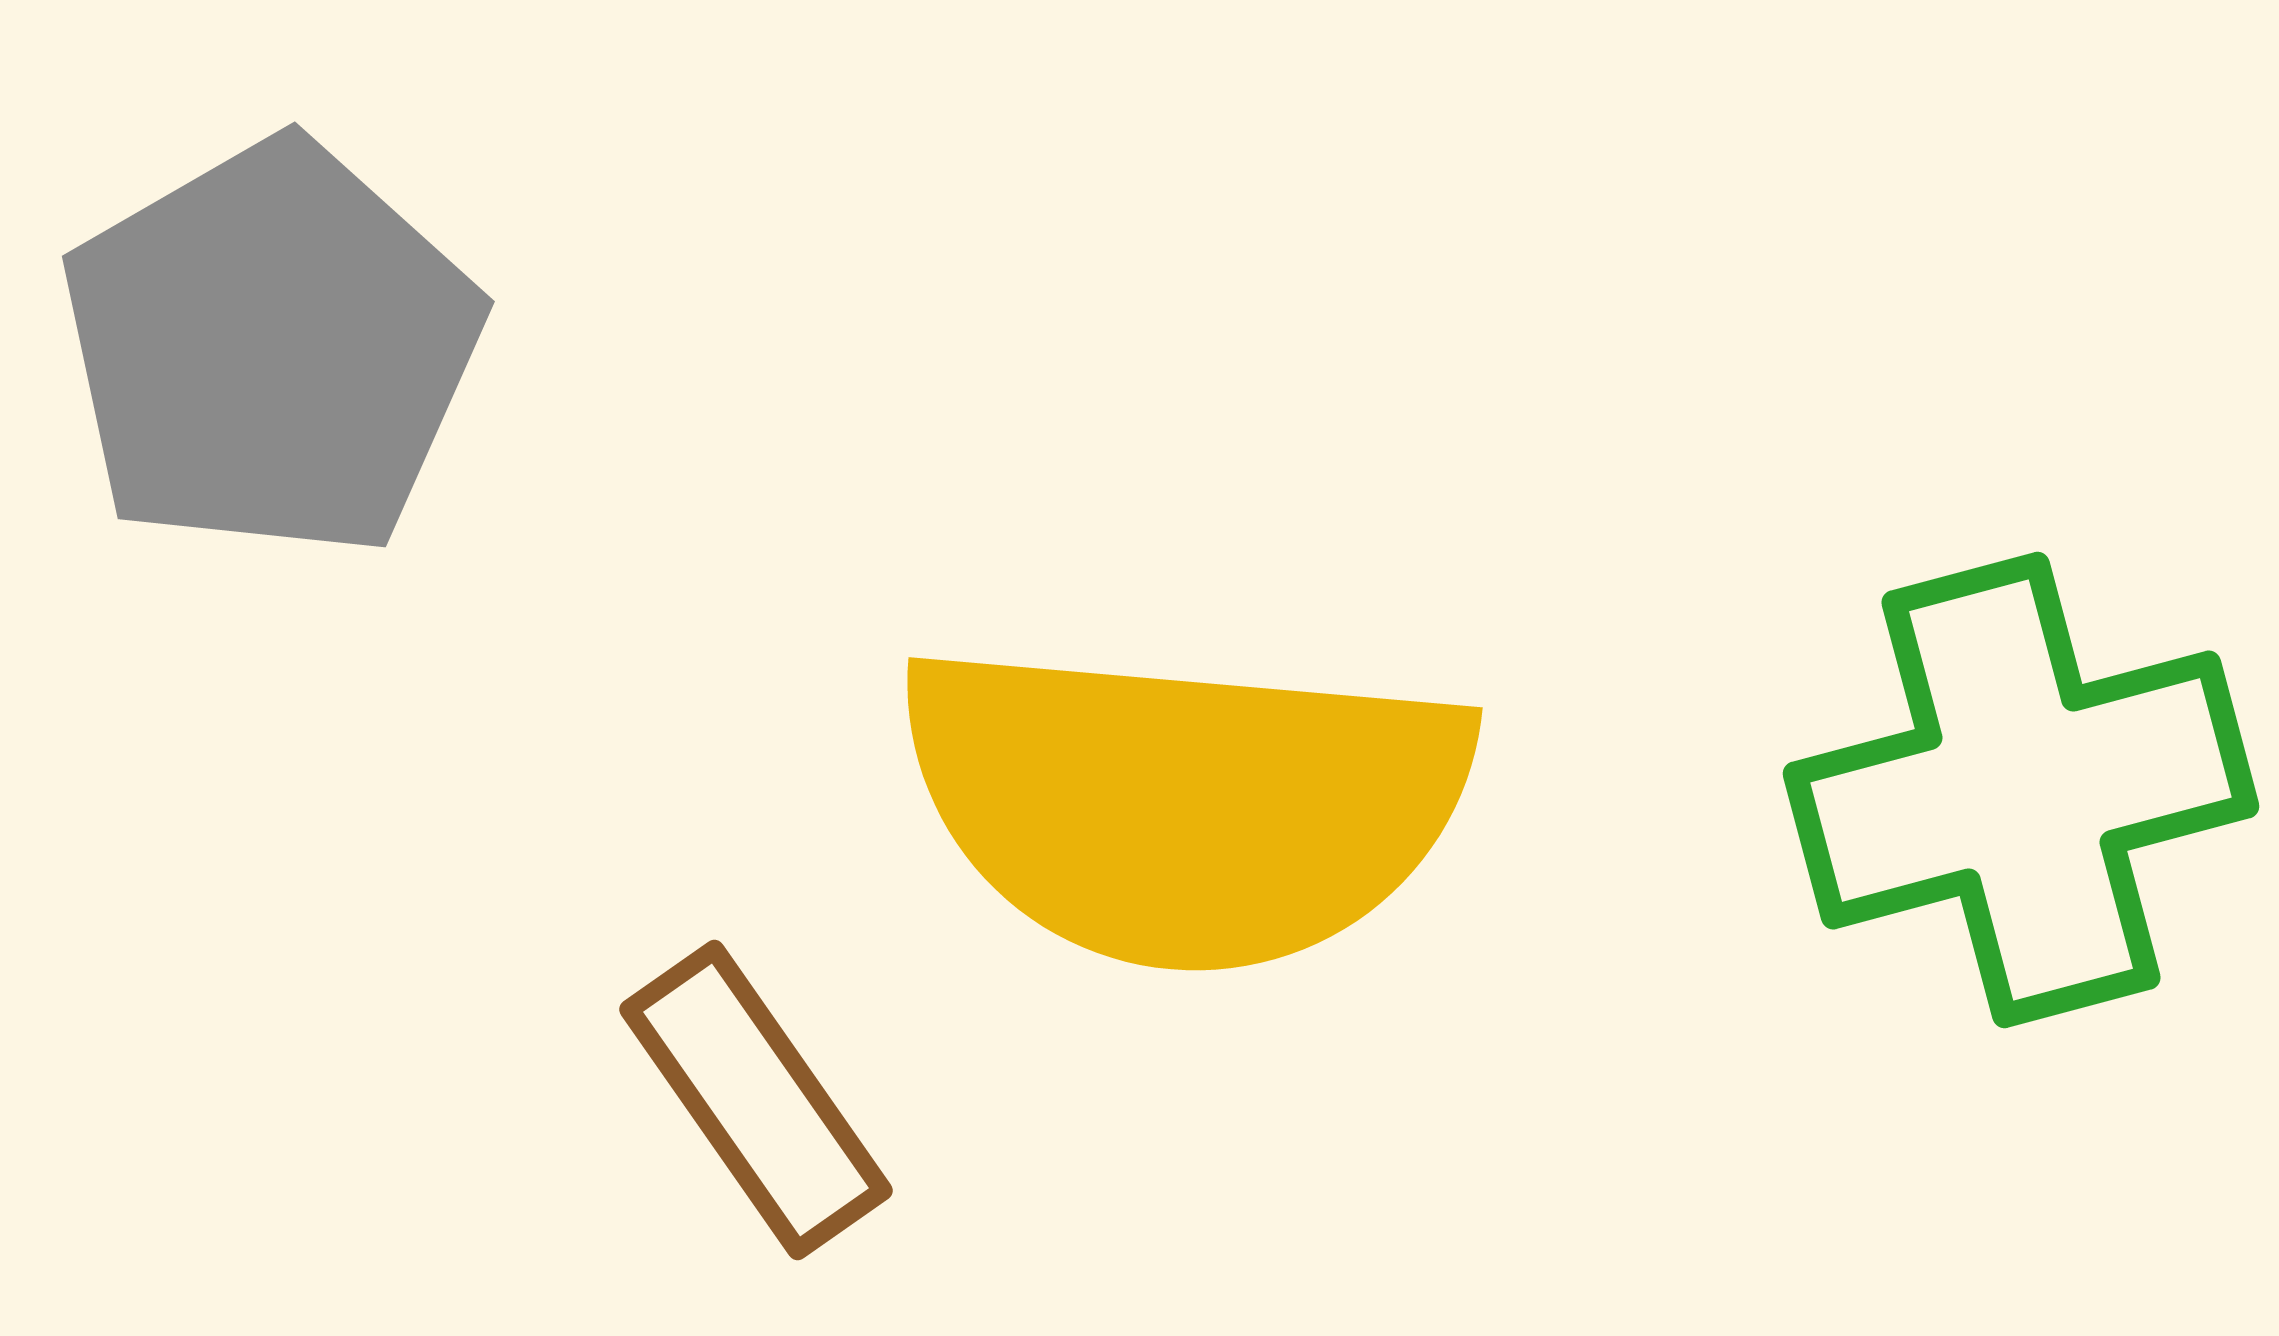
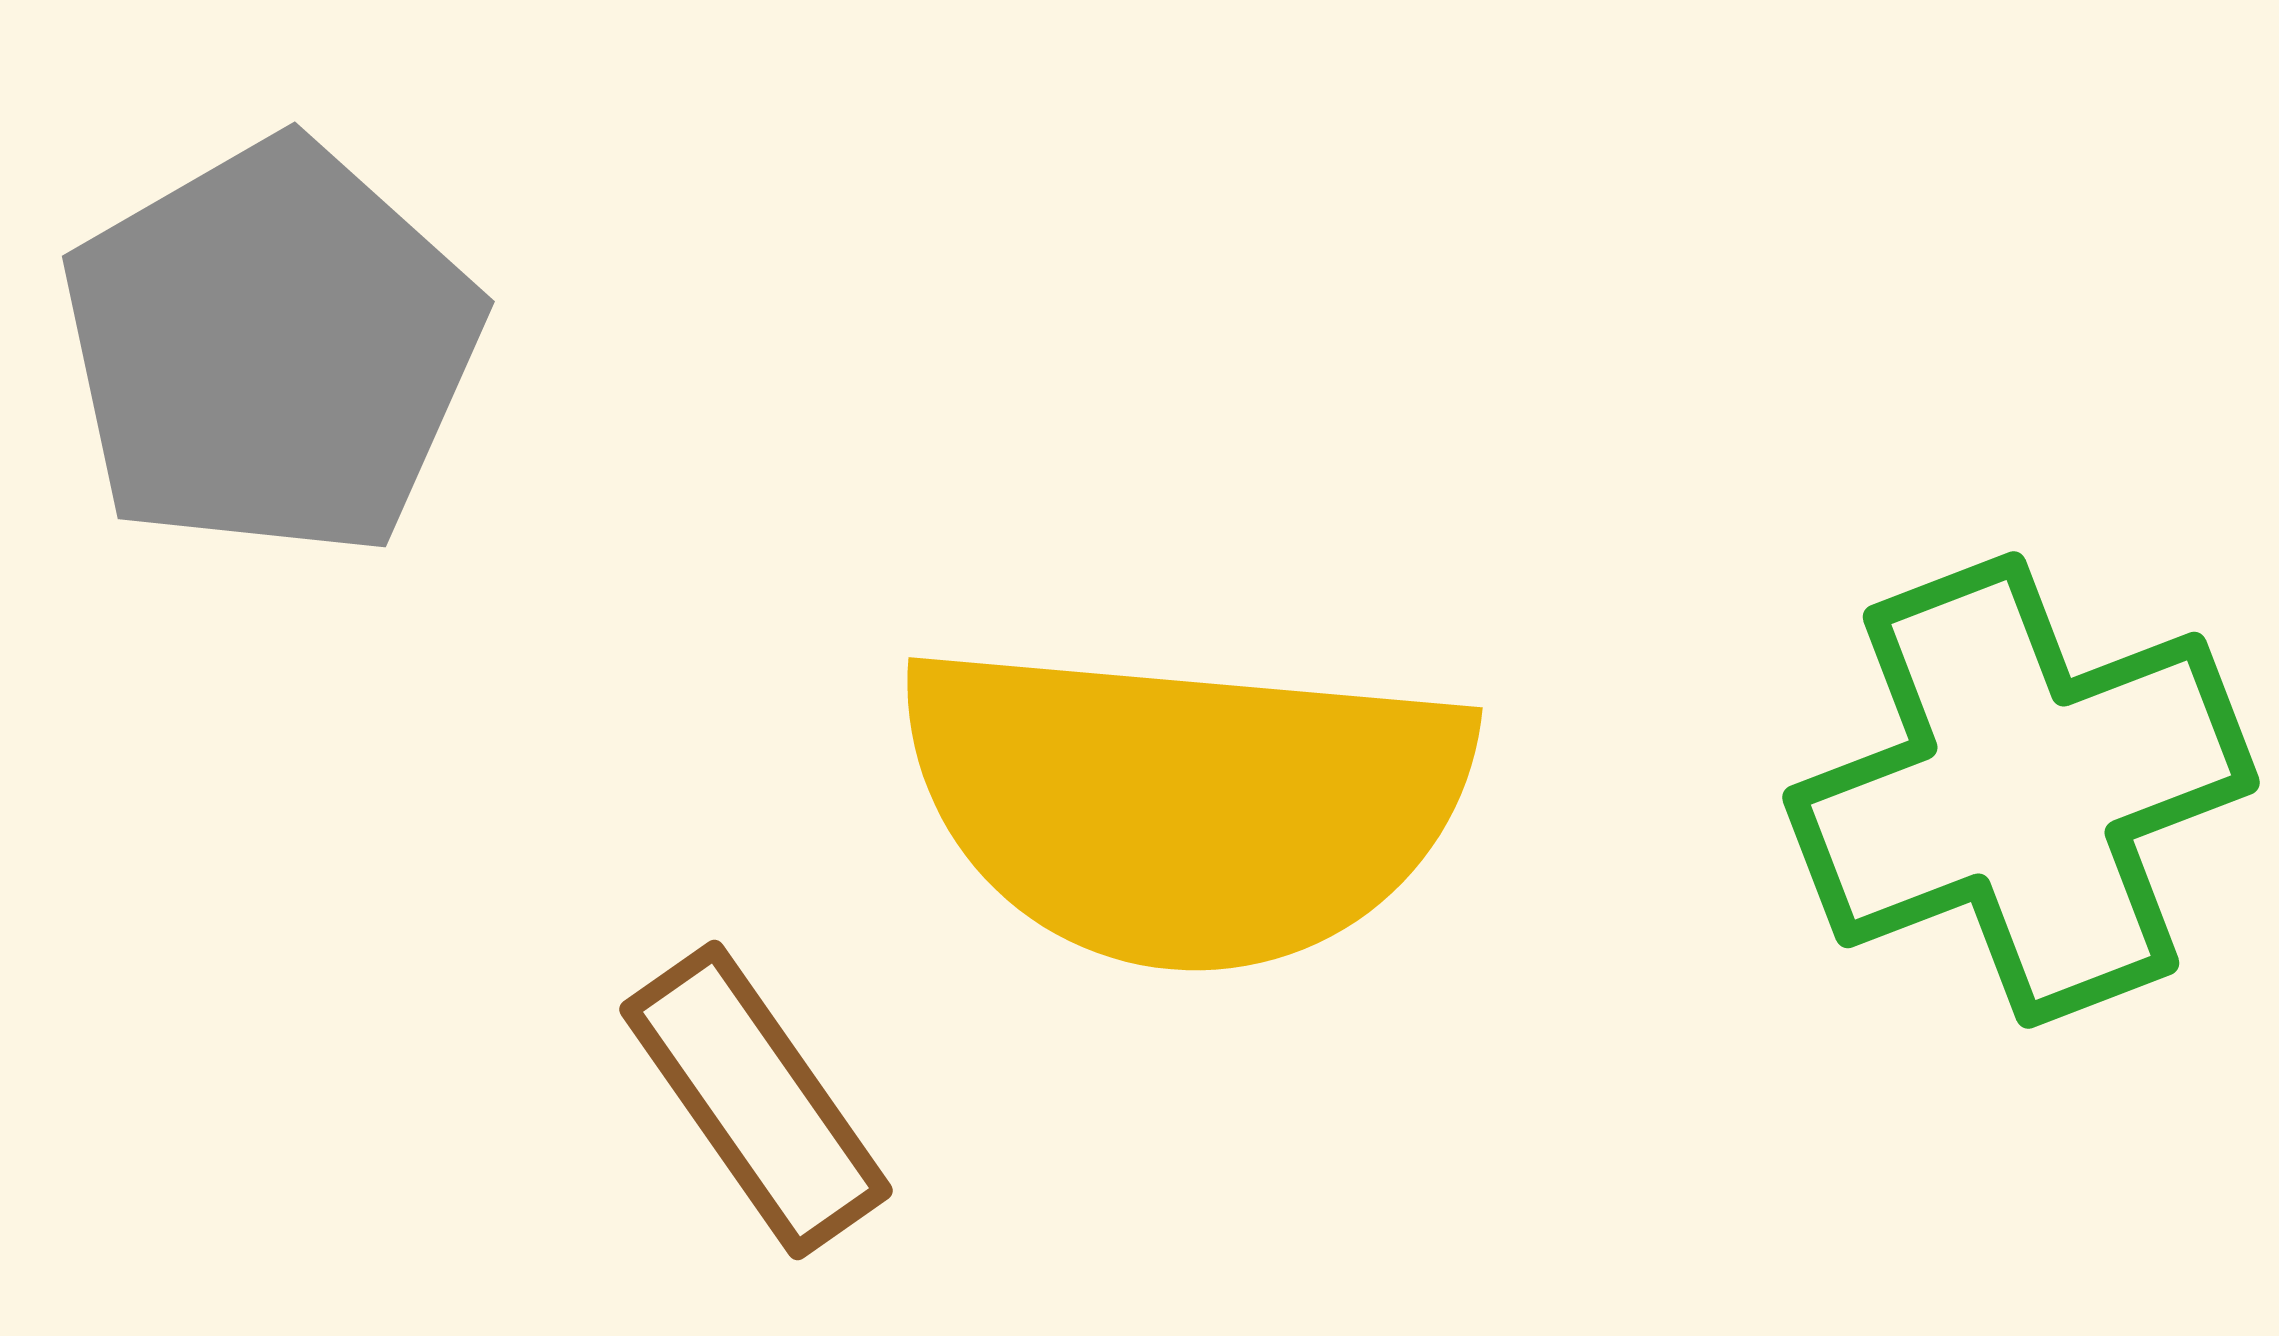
green cross: rotated 6 degrees counterclockwise
